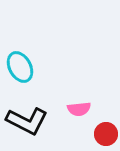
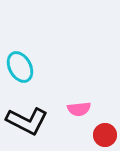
red circle: moved 1 px left, 1 px down
